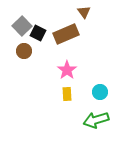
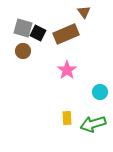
gray square: moved 1 px right, 2 px down; rotated 30 degrees counterclockwise
brown circle: moved 1 px left
yellow rectangle: moved 24 px down
green arrow: moved 3 px left, 4 px down
